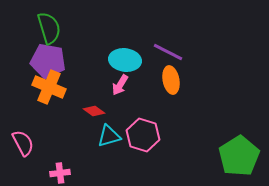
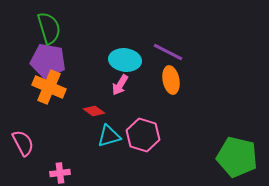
green pentagon: moved 2 px left, 1 px down; rotated 27 degrees counterclockwise
